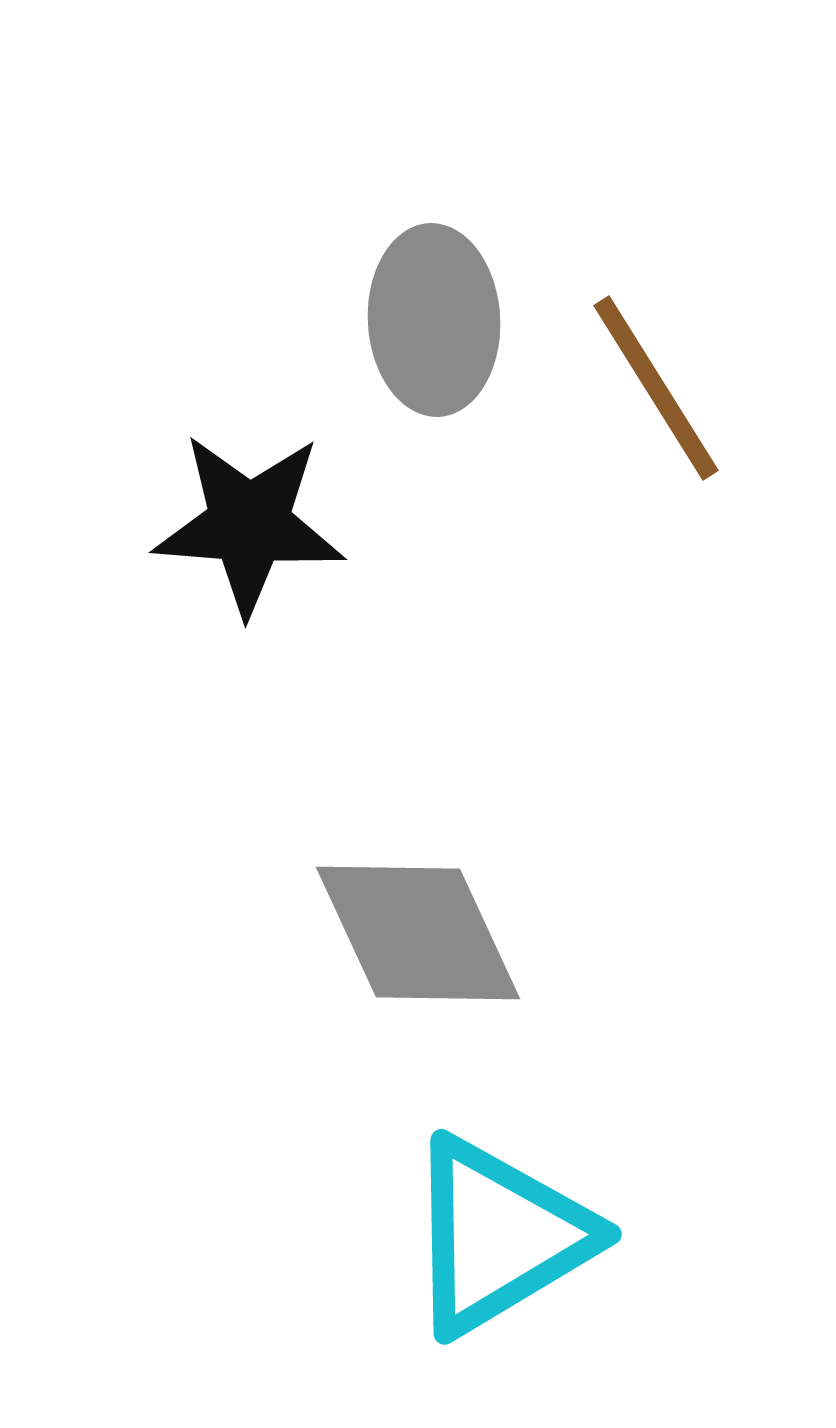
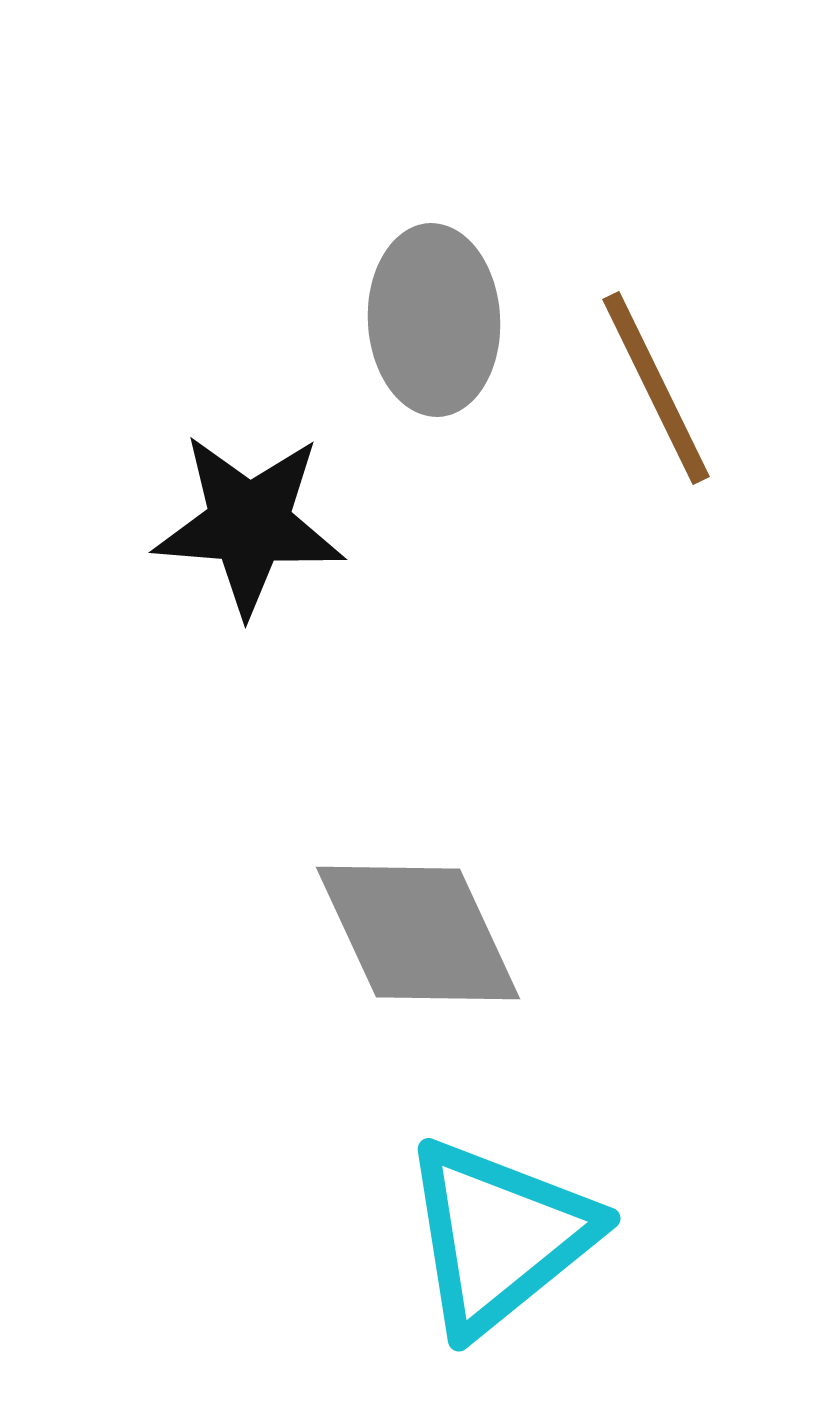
brown line: rotated 6 degrees clockwise
cyan triangle: rotated 8 degrees counterclockwise
